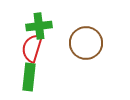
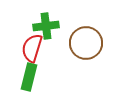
green cross: moved 7 px right
green rectangle: rotated 8 degrees clockwise
